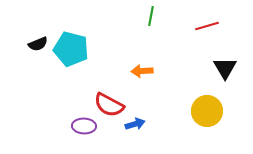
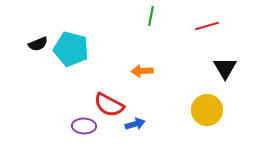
yellow circle: moved 1 px up
